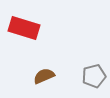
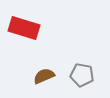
gray pentagon: moved 12 px left, 1 px up; rotated 25 degrees clockwise
